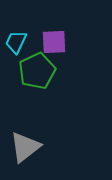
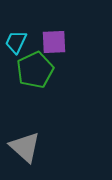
green pentagon: moved 2 px left, 1 px up
gray triangle: rotated 40 degrees counterclockwise
